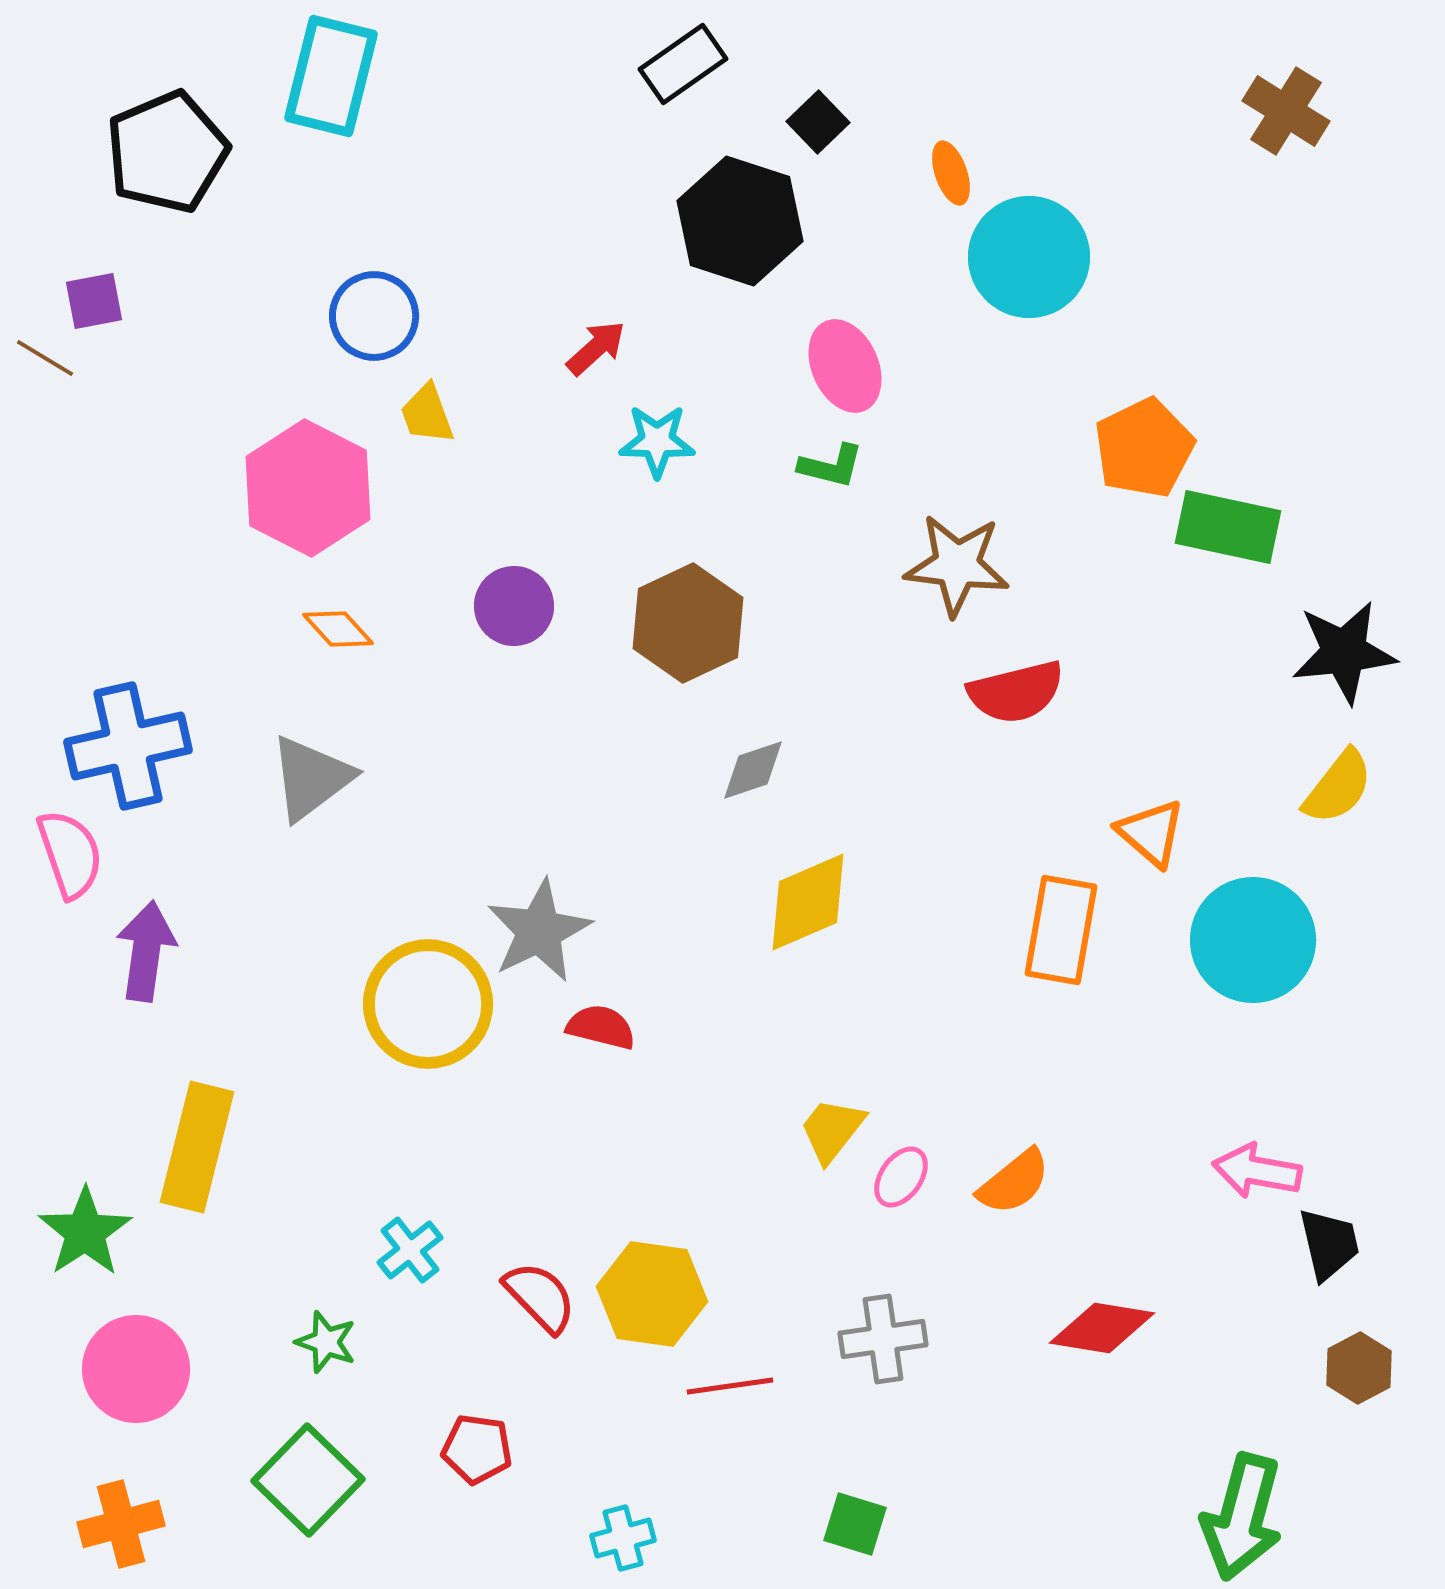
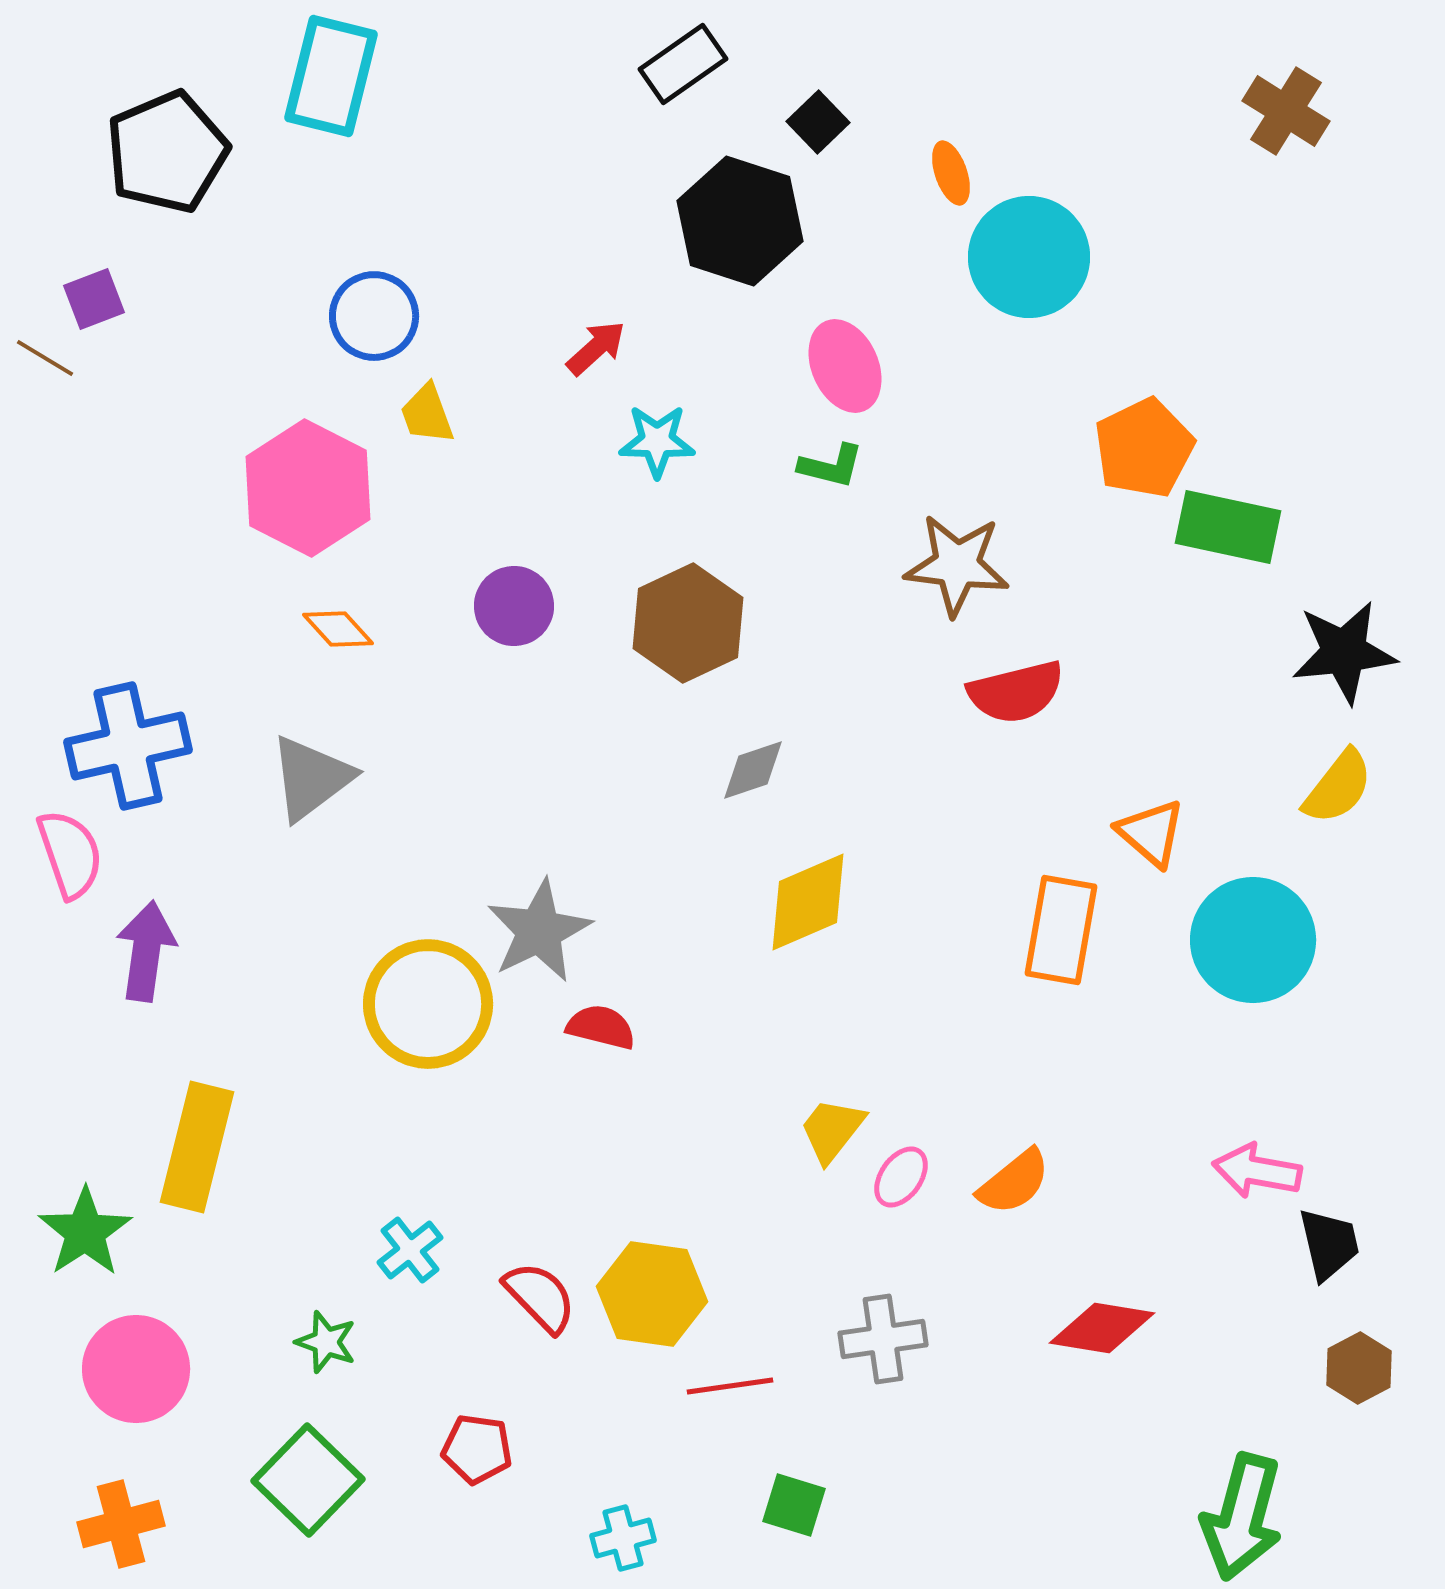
purple square at (94, 301): moved 2 px up; rotated 10 degrees counterclockwise
green square at (855, 1524): moved 61 px left, 19 px up
